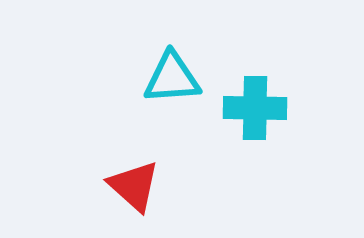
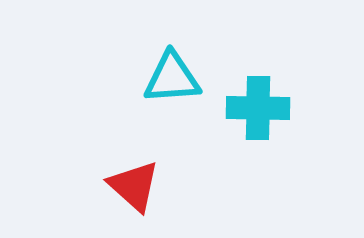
cyan cross: moved 3 px right
